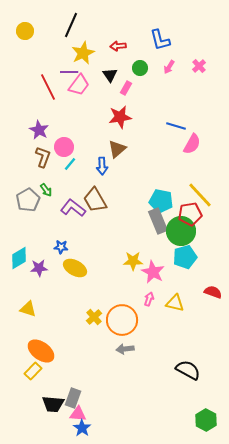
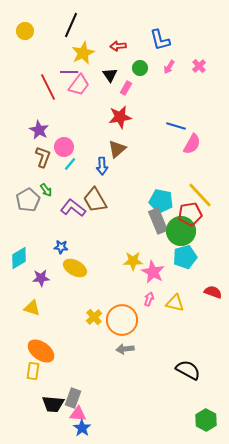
purple star at (39, 268): moved 2 px right, 10 px down
yellow triangle at (28, 309): moved 4 px right, 1 px up
yellow rectangle at (33, 371): rotated 36 degrees counterclockwise
